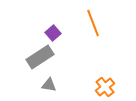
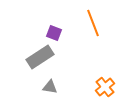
purple square: moved 1 px right; rotated 28 degrees counterclockwise
gray triangle: moved 1 px right, 2 px down
